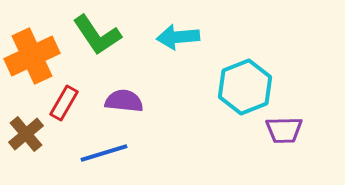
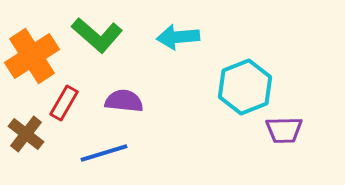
green L-shape: rotated 15 degrees counterclockwise
orange cross: rotated 8 degrees counterclockwise
brown cross: rotated 12 degrees counterclockwise
